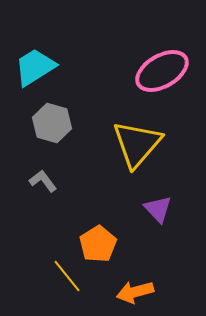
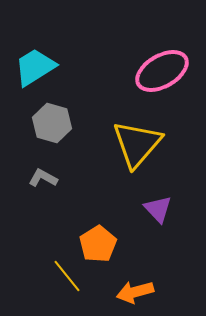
gray L-shape: moved 3 px up; rotated 24 degrees counterclockwise
